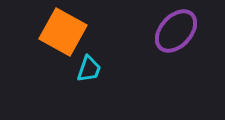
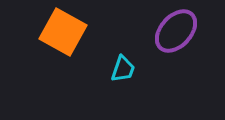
cyan trapezoid: moved 34 px right
